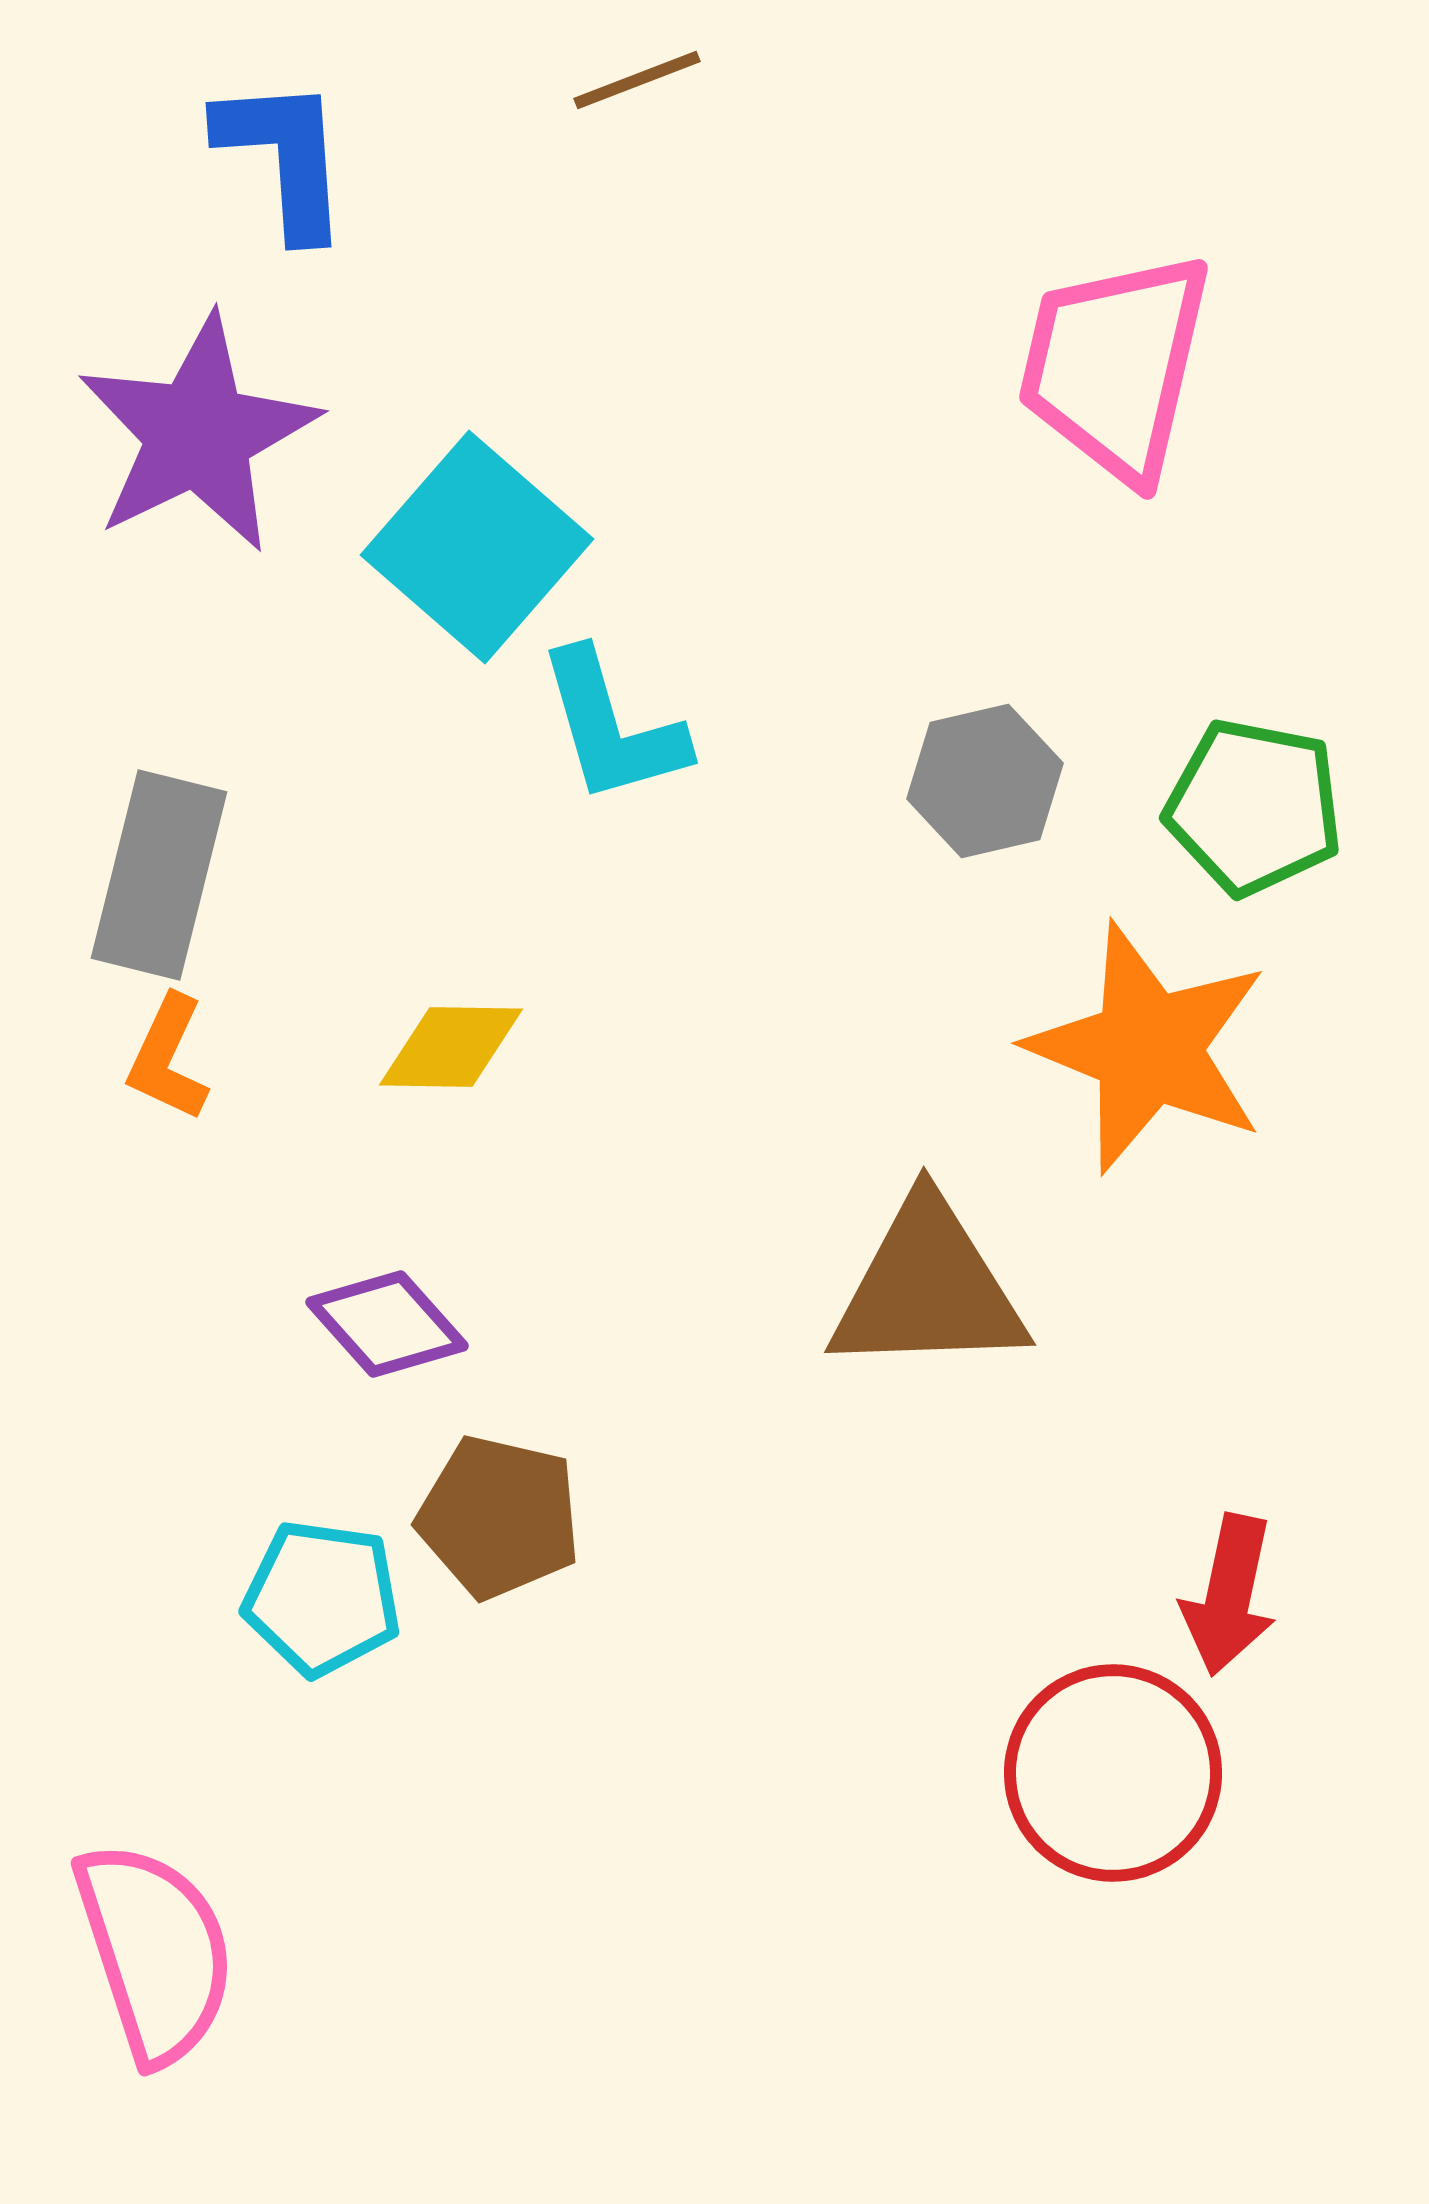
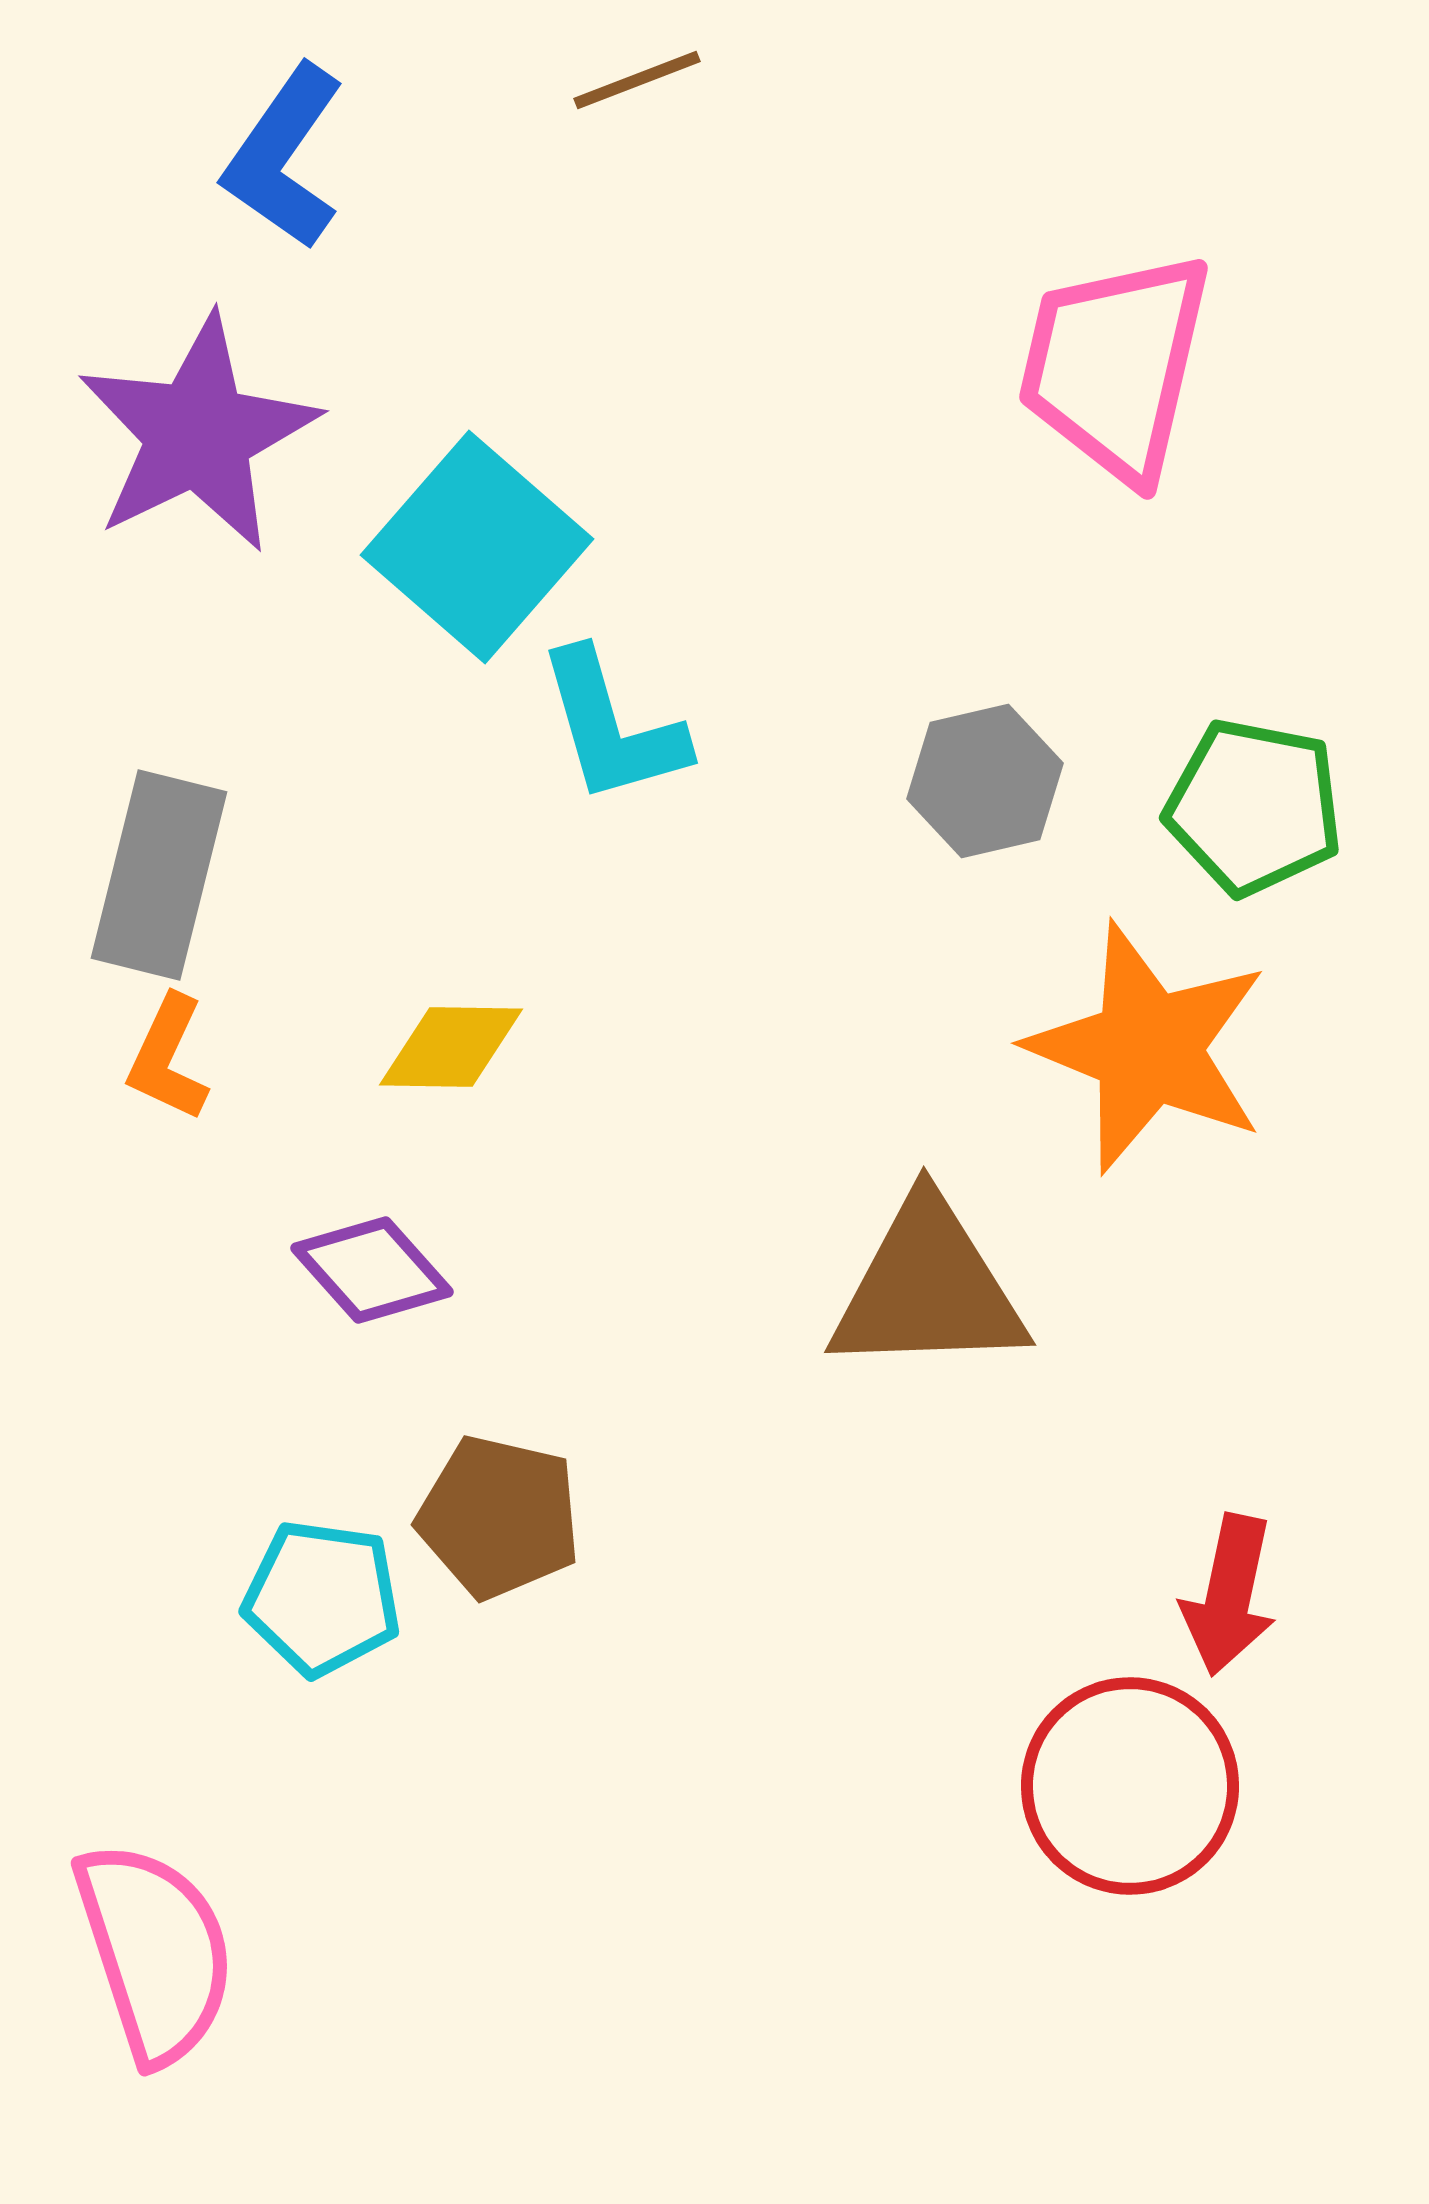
blue L-shape: rotated 141 degrees counterclockwise
purple diamond: moved 15 px left, 54 px up
red circle: moved 17 px right, 13 px down
